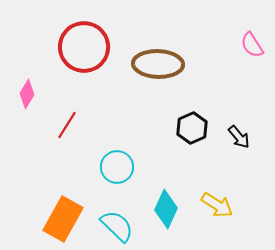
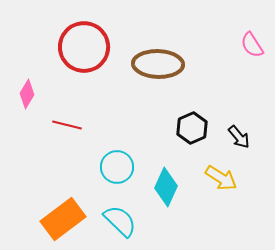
red line: rotated 72 degrees clockwise
yellow arrow: moved 4 px right, 27 px up
cyan diamond: moved 22 px up
orange rectangle: rotated 24 degrees clockwise
cyan semicircle: moved 3 px right, 5 px up
